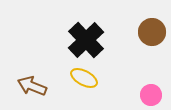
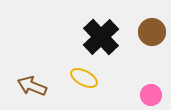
black cross: moved 15 px right, 3 px up
